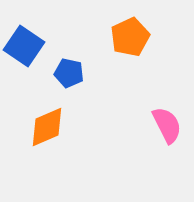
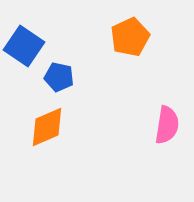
blue pentagon: moved 10 px left, 4 px down
pink semicircle: rotated 36 degrees clockwise
